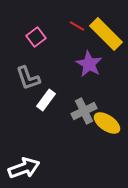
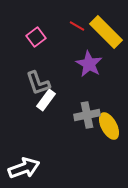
yellow rectangle: moved 2 px up
gray L-shape: moved 10 px right, 5 px down
gray cross: moved 3 px right, 4 px down; rotated 15 degrees clockwise
yellow ellipse: moved 2 px right, 3 px down; rotated 28 degrees clockwise
